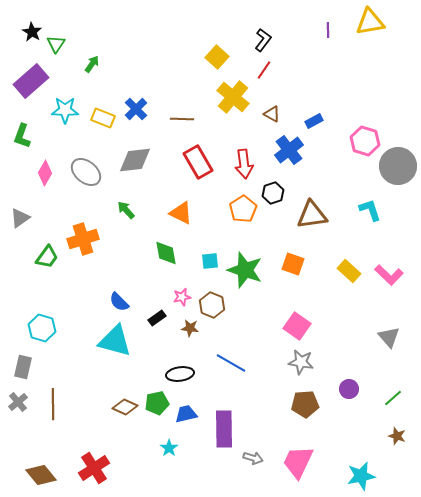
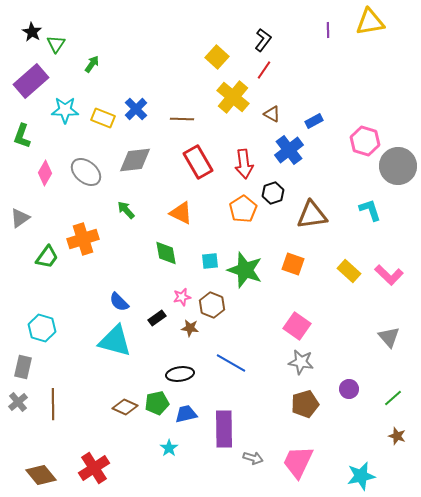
brown pentagon at (305, 404): rotated 12 degrees counterclockwise
